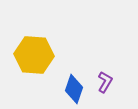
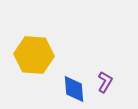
blue diamond: rotated 24 degrees counterclockwise
